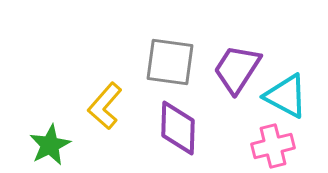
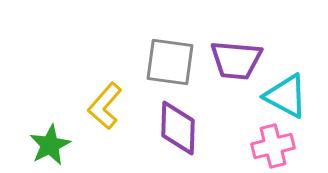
purple trapezoid: moved 1 px left, 9 px up; rotated 118 degrees counterclockwise
